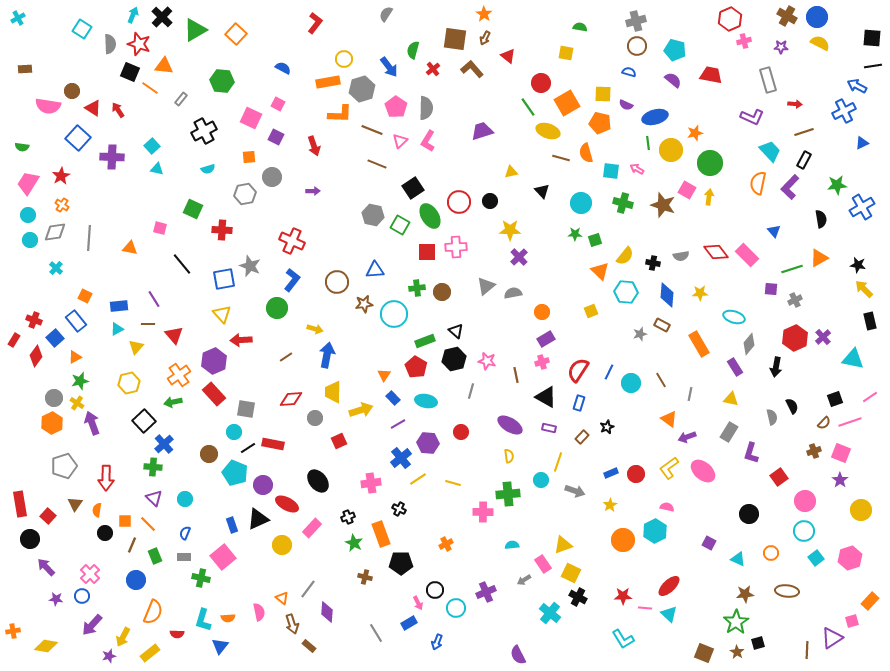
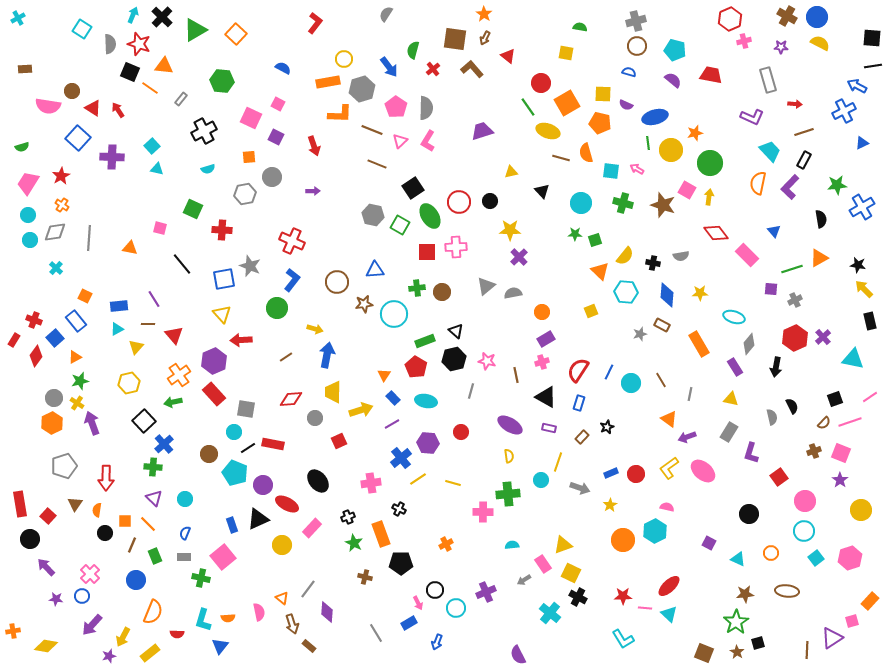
green semicircle at (22, 147): rotated 24 degrees counterclockwise
red diamond at (716, 252): moved 19 px up
purple line at (398, 424): moved 6 px left
gray arrow at (575, 491): moved 5 px right, 3 px up
